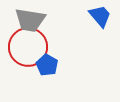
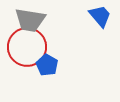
red circle: moved 1 px left
